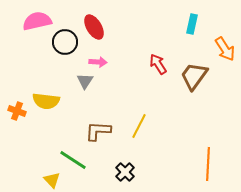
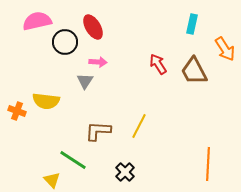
red ellipse: moved 1 px left
brown trapezoid: moved 5 px up; rotated 64 degrees counterclockwise
